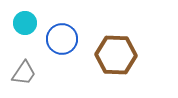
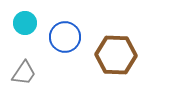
blue circle: moved 3 px right, 2 px up
